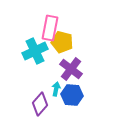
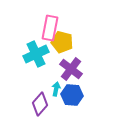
cyan cross: moved 1 px right, 3 px down
